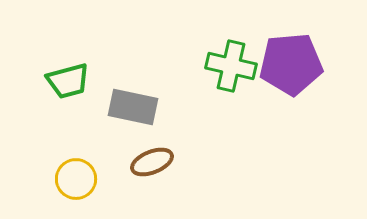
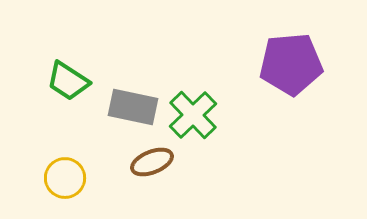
green cross: moved 38 px left, 49 px down; rotated 33 degrees clockwise
green trapezoid: rotated 48 degrees clockwise
yellow circle: moved 11 px left, 1 px up
